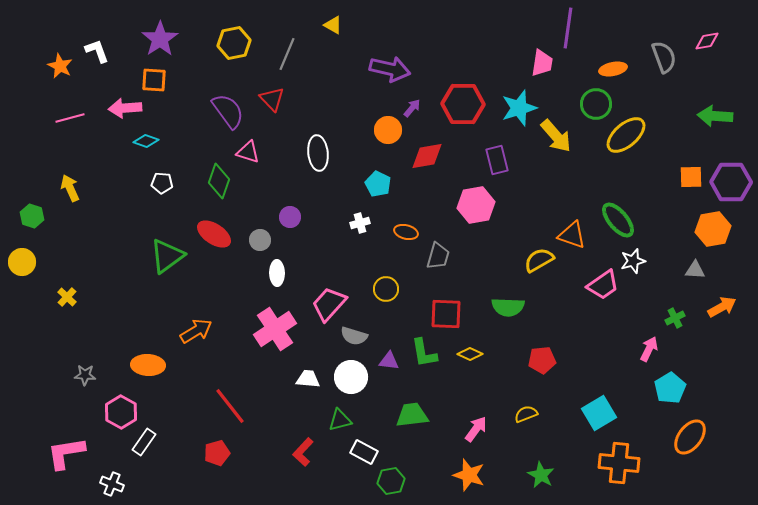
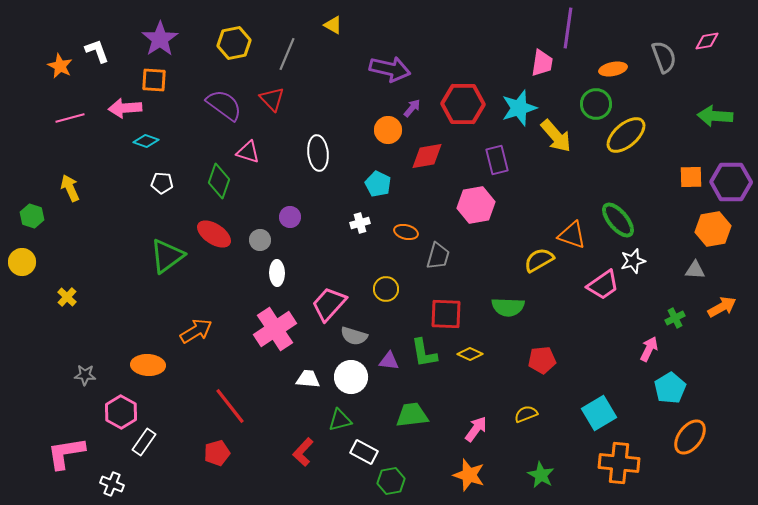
purple semicircle at (228, 111): moved 4 px left, 6 px up; rotated 18 degrees counterclockwise
